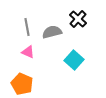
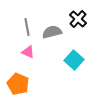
orange pentagon: moved 4 px left
